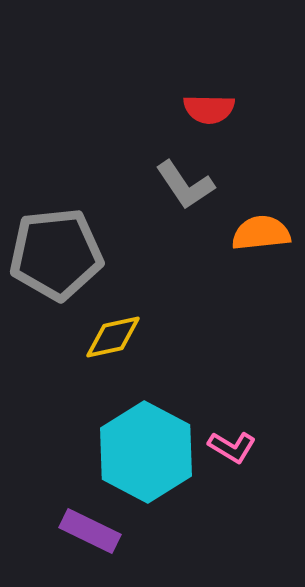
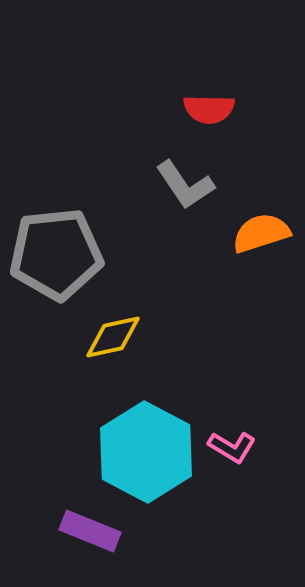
orange semicircle: rotated 12 degrees counterclockwise
purple rectangle: rotated 4 degrees counterclockwise
